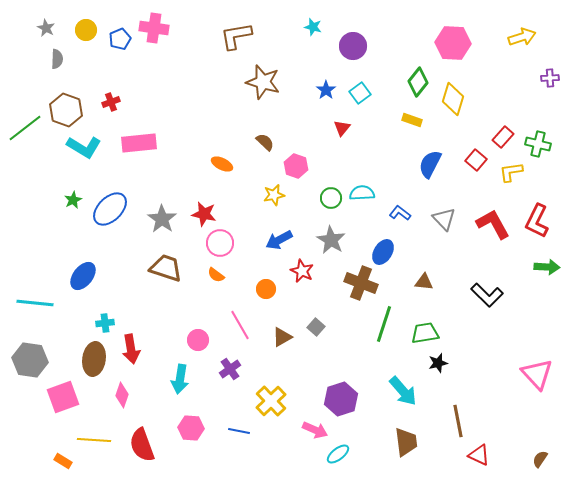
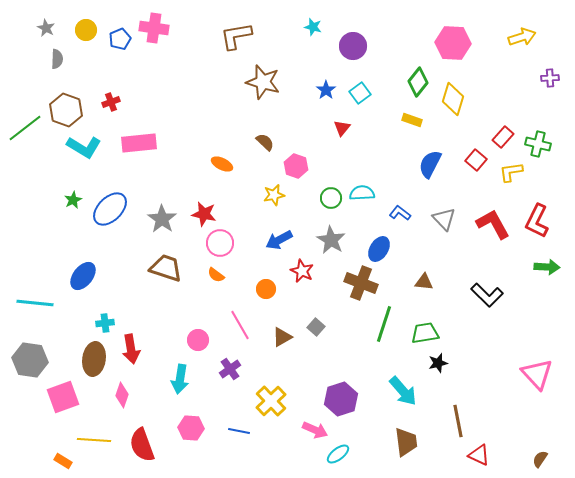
blue ellipse at (383, 252): moved 4 px left, 3 px up
